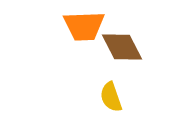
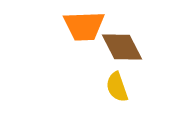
yellow semicircle: moved 6 px right, 10 px up
